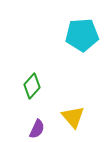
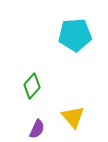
cyan pentagon: moved 7 px left
